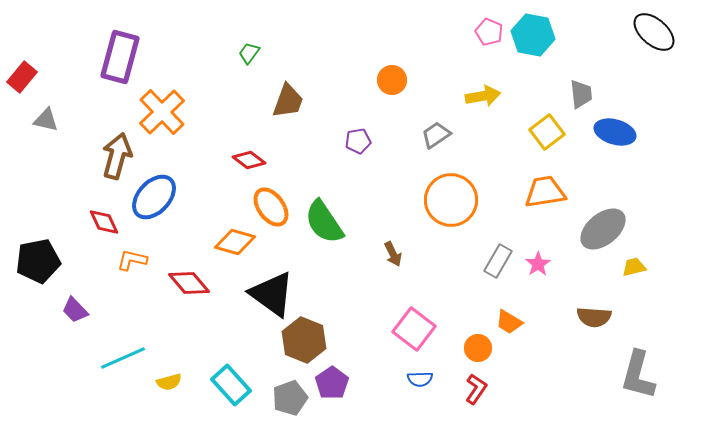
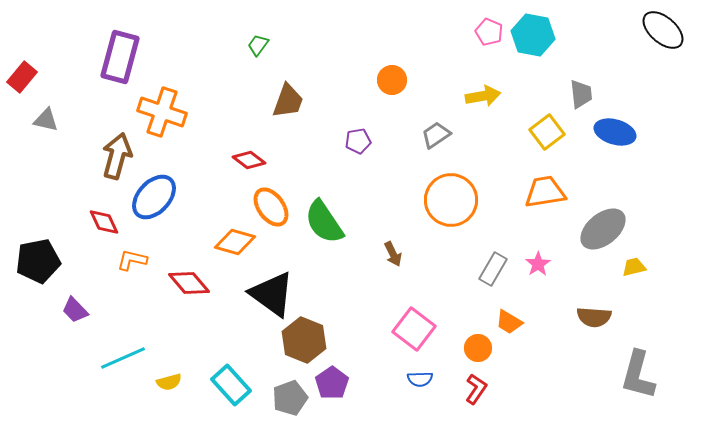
black ellipse at (654, 32): moved 9 px right, 2 px up
green trapezoid at (249, 53): moved 9 px right, 8 px up
orange cross at (162, 112): rotated 27 degrees counterclockwise
gray rectangle at (498, 261): moved 5 px left, 8 px down
